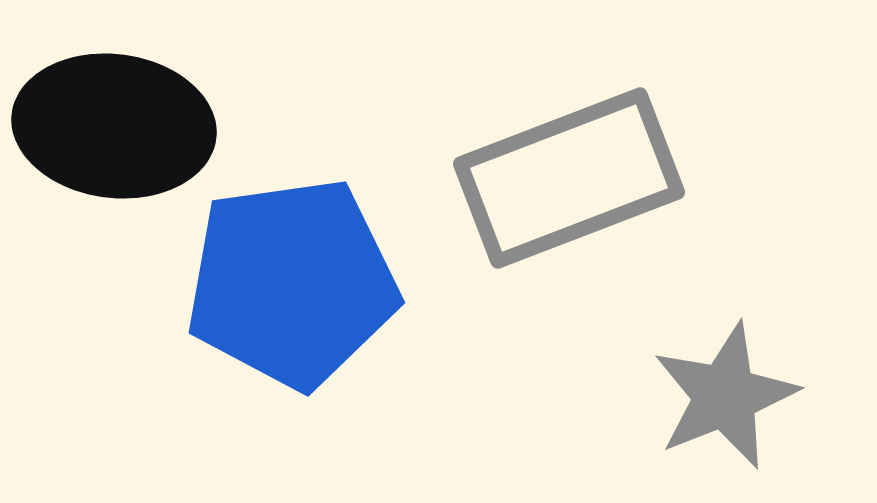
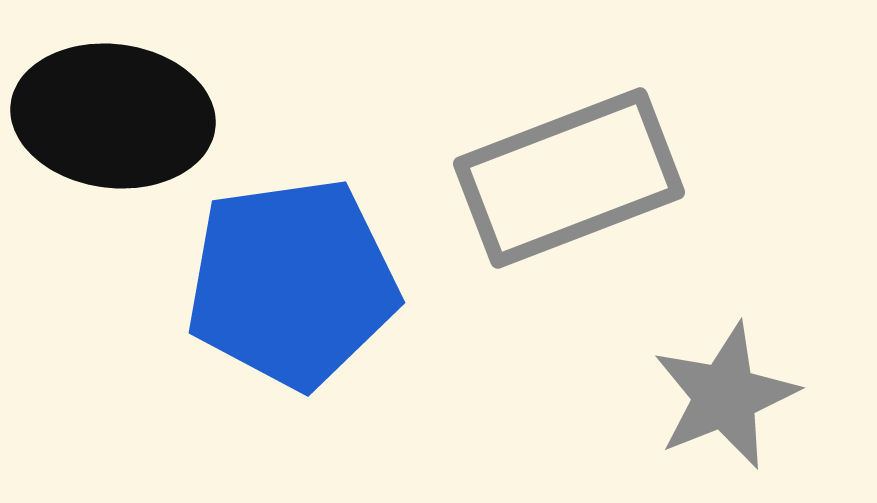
black ellipse: moved 1 px left, 10 px up
